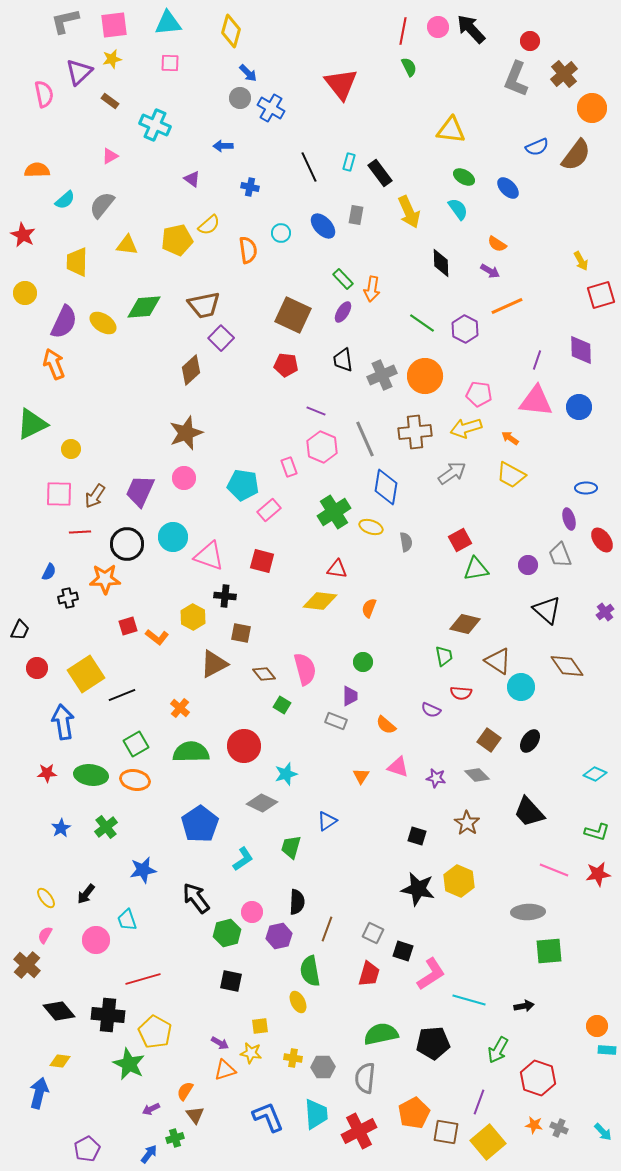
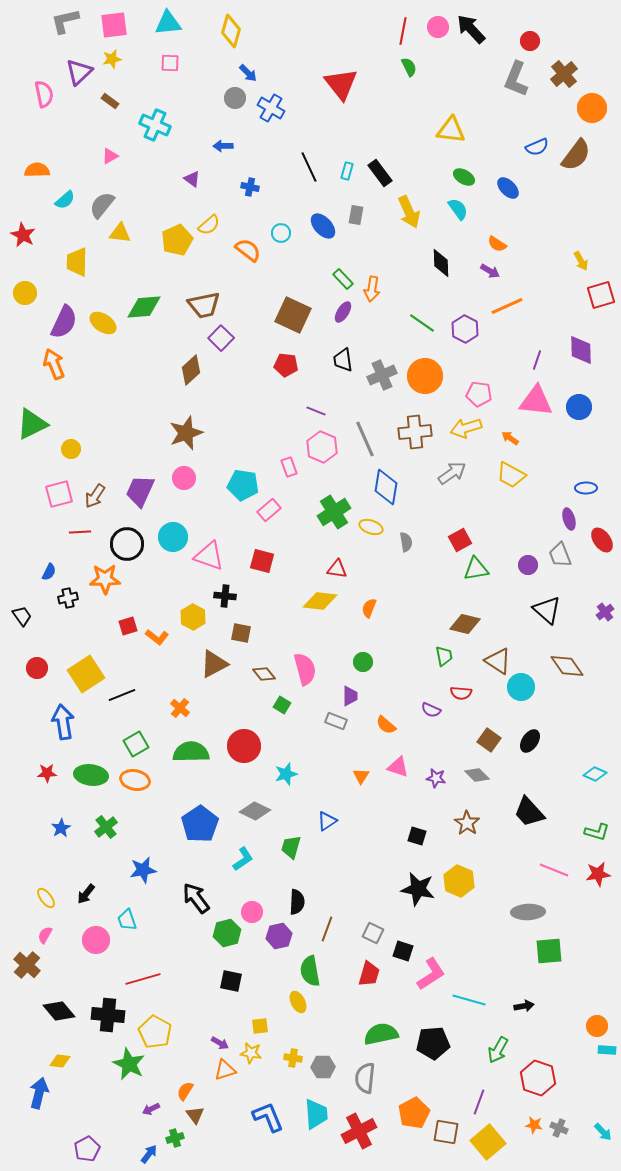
gray circle at (240, 98): moved 5 px left
cyan rectangle at (349, 162): moved 2 px left, 9 px down
yellow pentagon at (177, 240): rotated 12 degrees counterclockwise
yellow triangle at (127, 245): moved 7 px left, 12 px up
orange semicircle at (248, 250): rotated 44 degrees counterclockwise
pink square at (59, 494): rotated 16 degrees counterclockwise
black trapezoid at (20, 630): moved 2 px right, 14 px up; rotated 60 degrees counterclockwise
gray diamond at (262, 803): moved 7 px left, 8 px down
